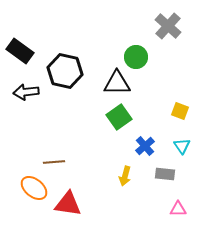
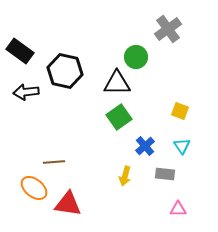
gray cross: moved 3 px down; rotated 12 degrees clockwise
